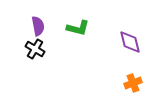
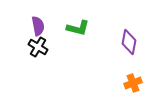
purple diamond: moved 1 px left; rotated 25 degrees clockwise
black cross: moved 3 px right, 2 px up
